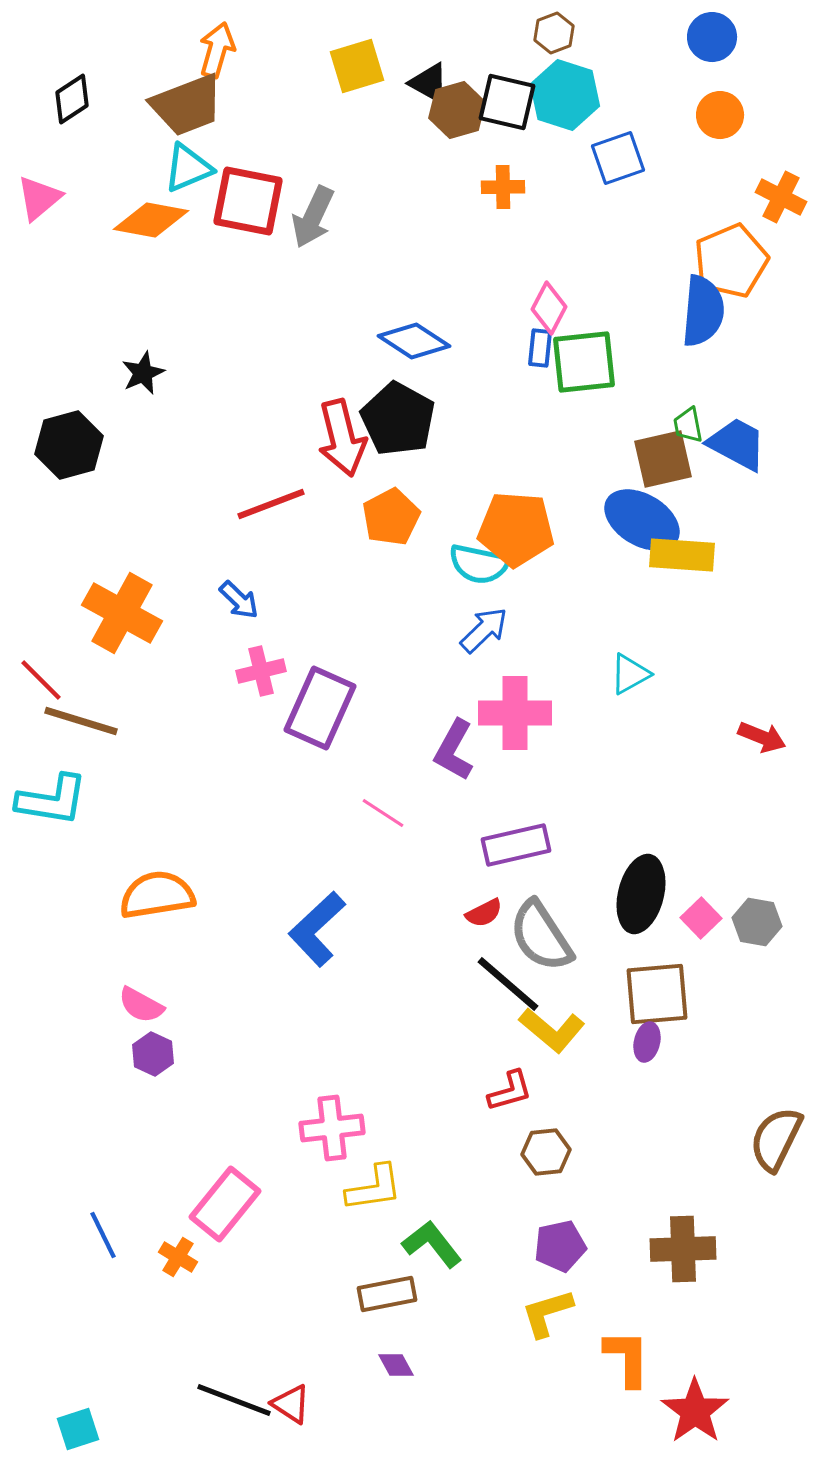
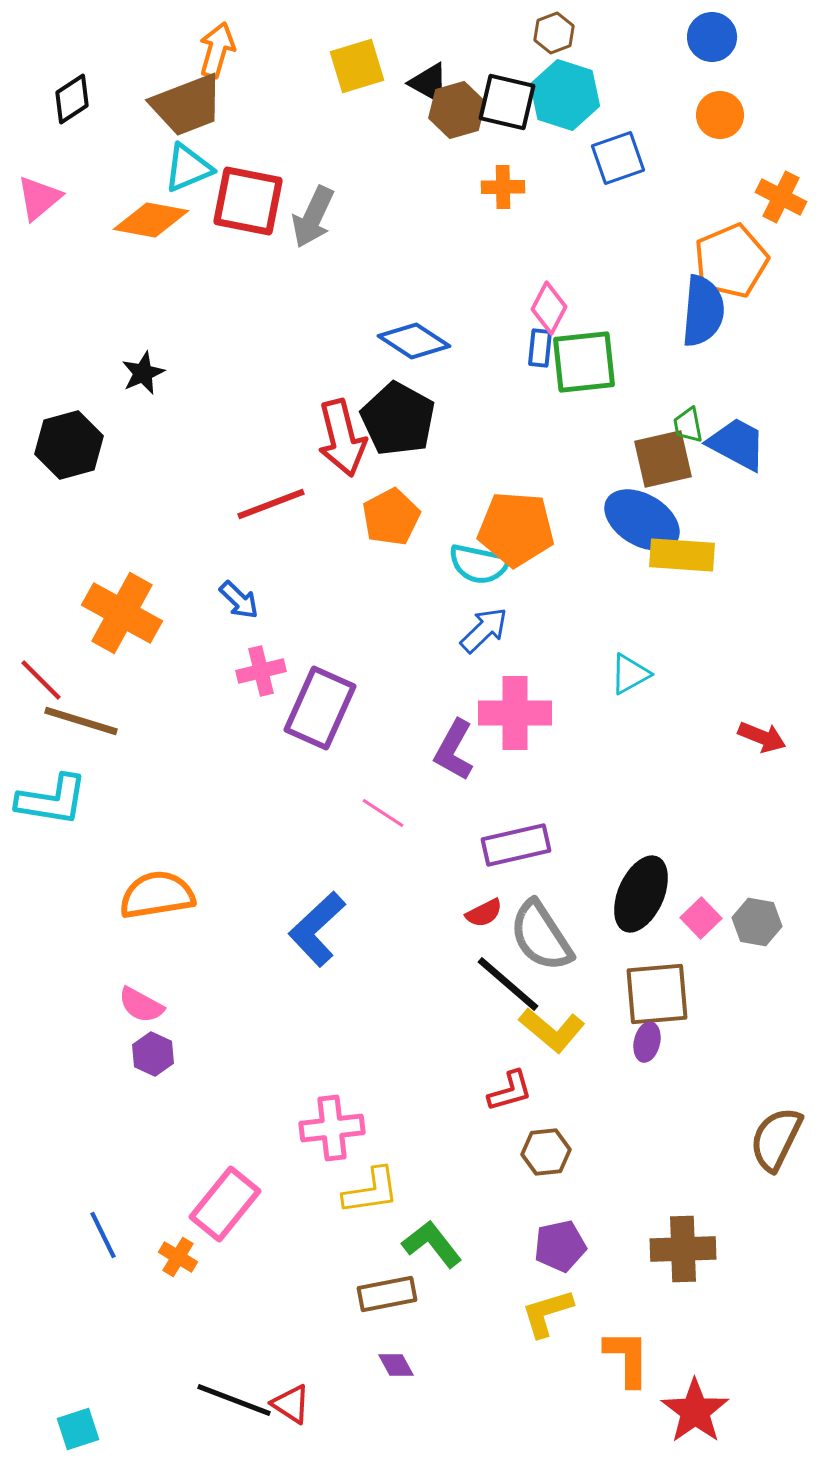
black ellipse at (641, 894): rotated 10 degrees clockwise
yellow L-shape at (374, 1188): moved 3 px left, 3 px down
